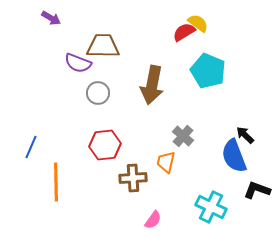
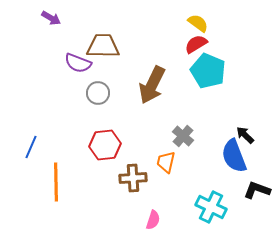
red semicircle: moved 12 px right, 12 px down
brown arrow: rotated 15 degrees clockwise
pink semicircle: rotated 18 degrees counterclockwise
